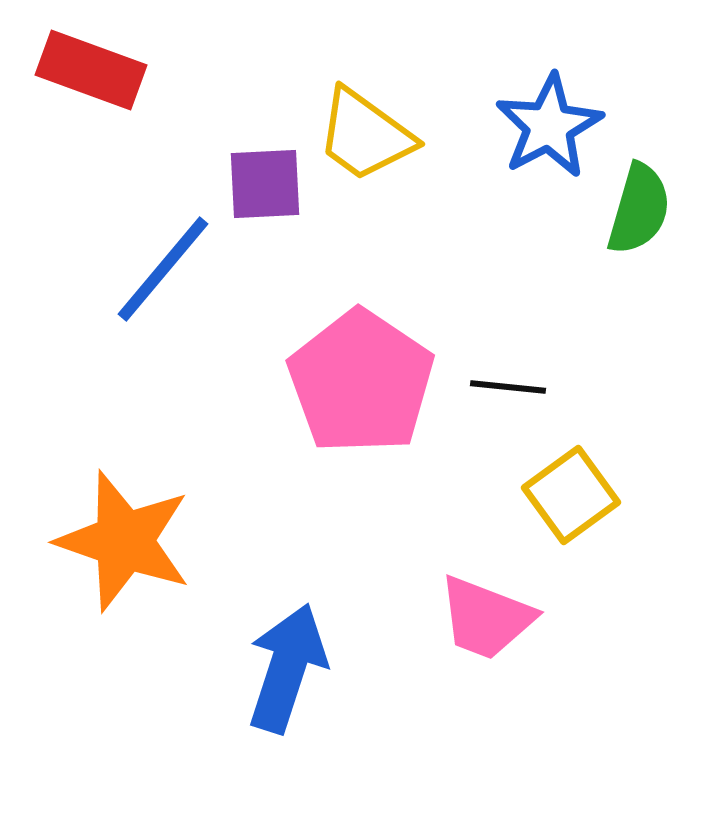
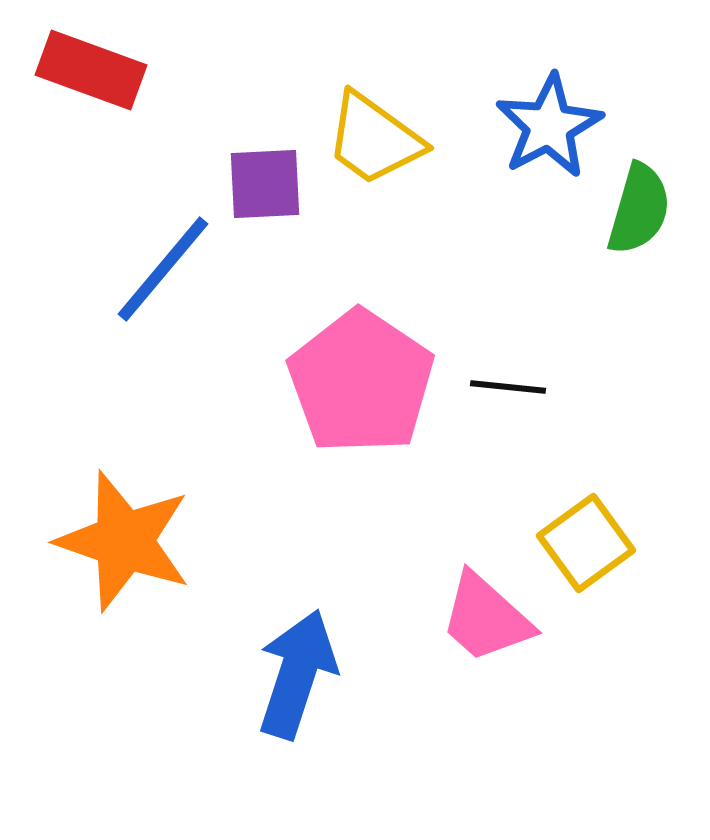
yellow trapezoid: moved 9 px right, 4 px down
yellow square: moved 15 px right, 48 px down
pink trapezoid: rotated 21 degrees clockwise
blue arrow: moved 10 px right, 6 px down
